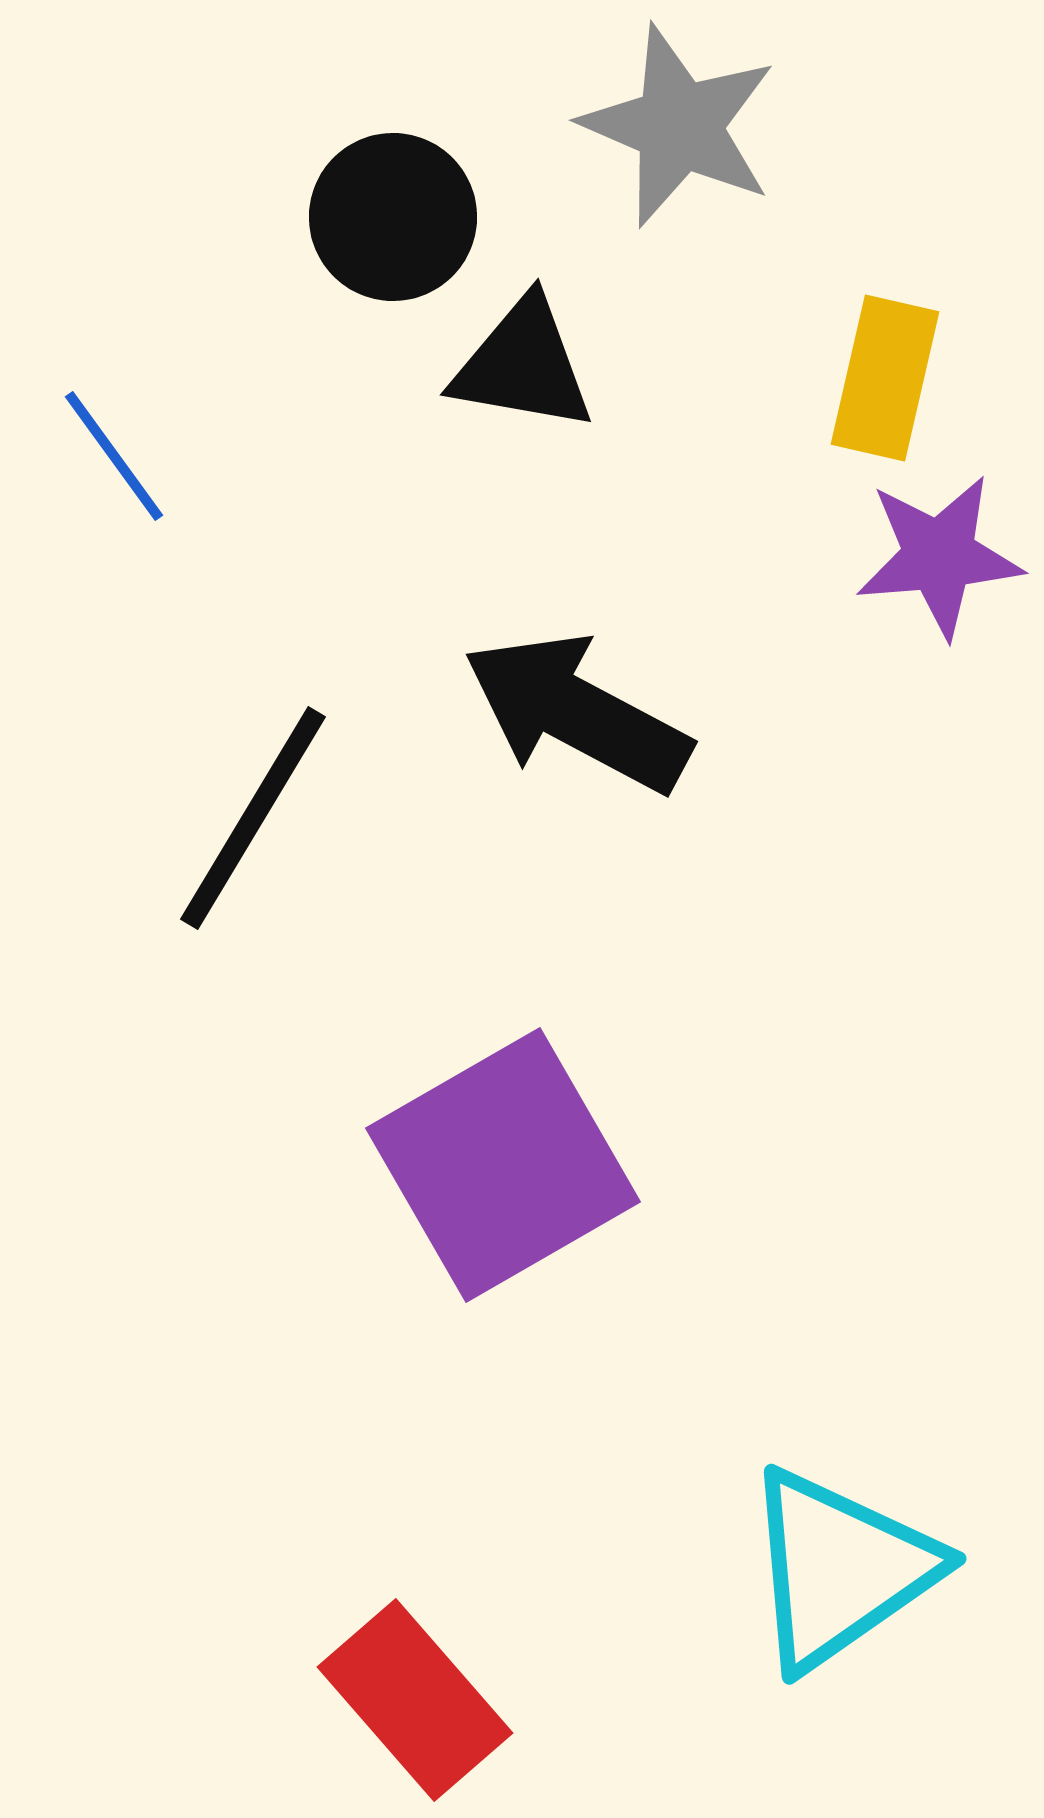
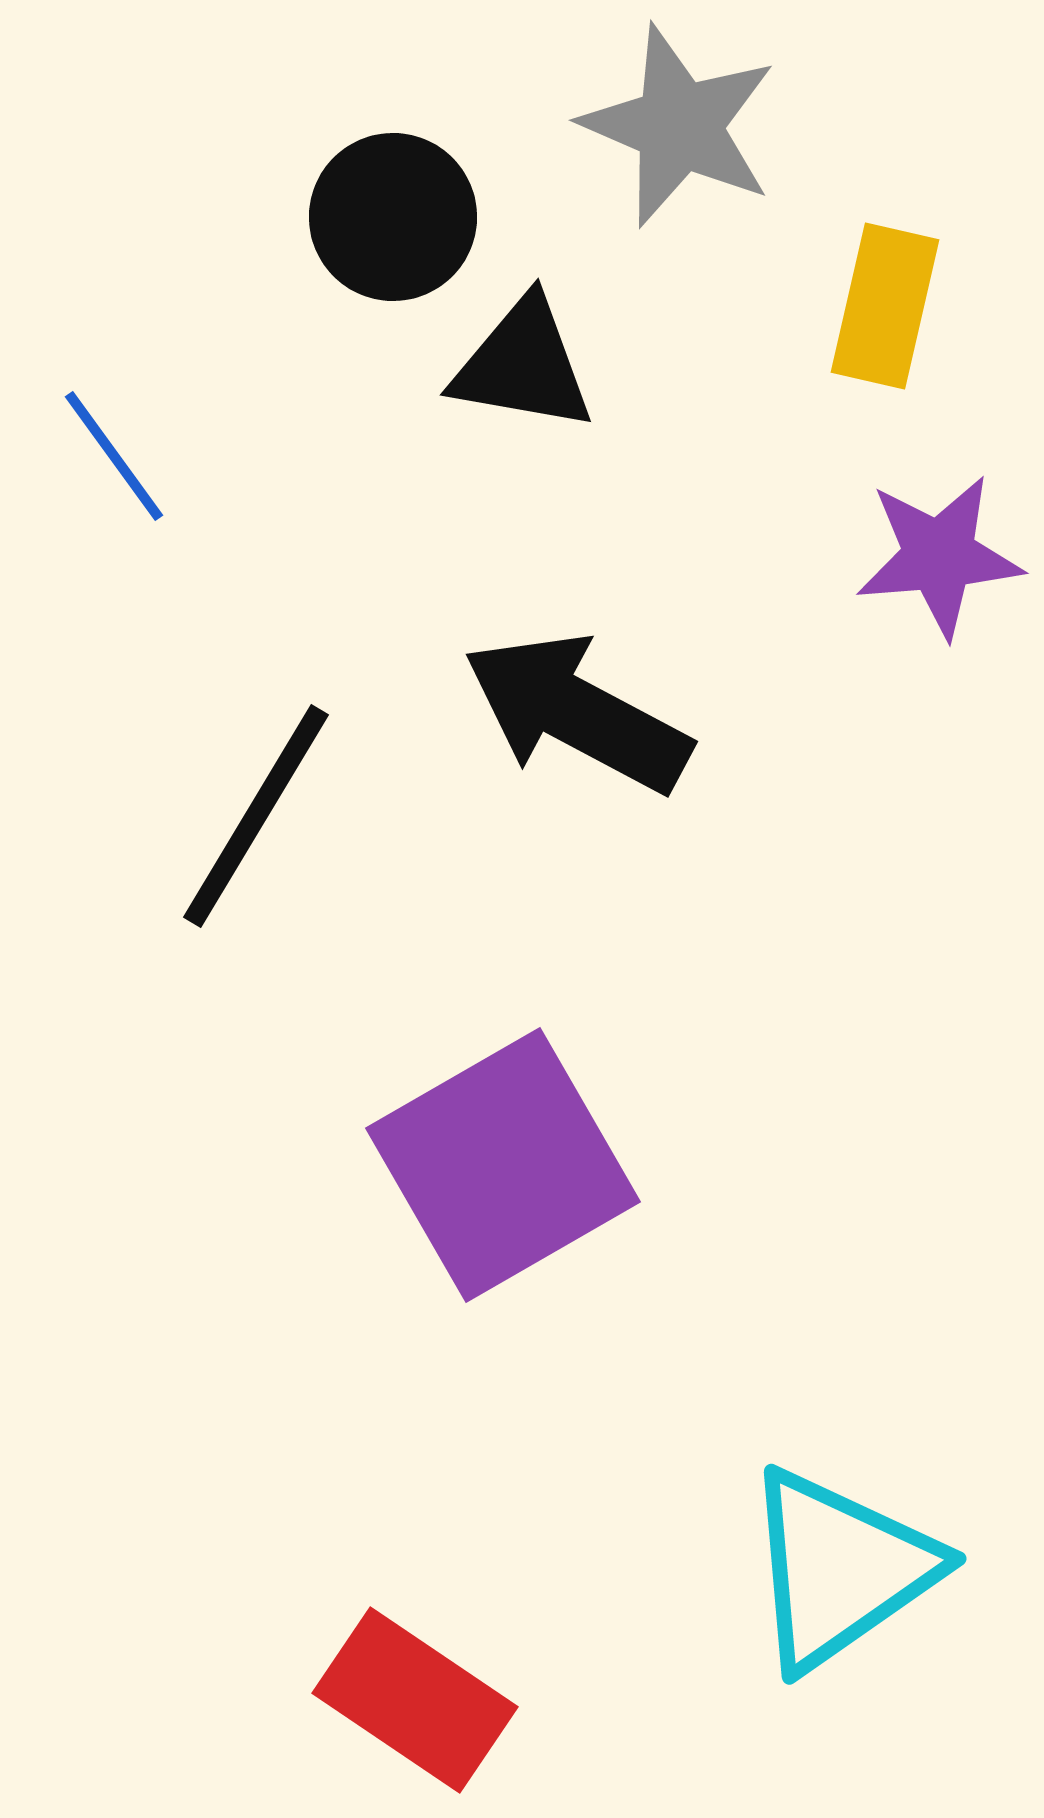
yellow rectangle: moved 72 px up
black line: moved 3 px right, 2 px up
red rectangle: rotated 15 degrees counterclockwise
